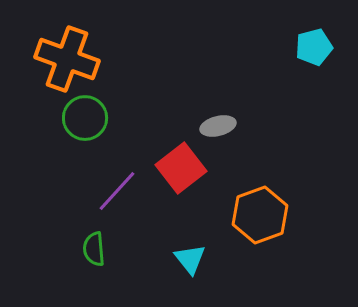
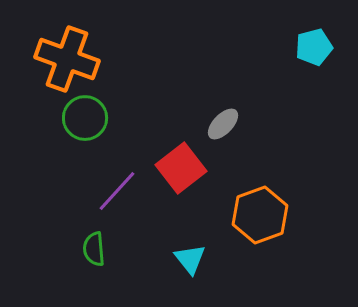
gray ellipse: moved 5 px right, 2 px up; rotated 32 degrees counterclockwise
